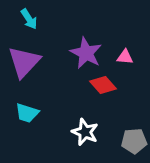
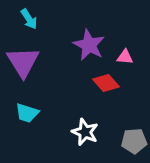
purple star: moved 3 px right, 8 px up
purple triangle: moved 1 px left; rotated 15 degrees counterclockwise
red diamond: moved 3 px right, 2 px up
